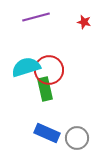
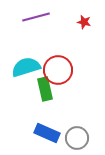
red circle: moved 9 px right
